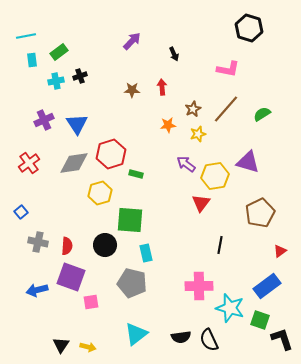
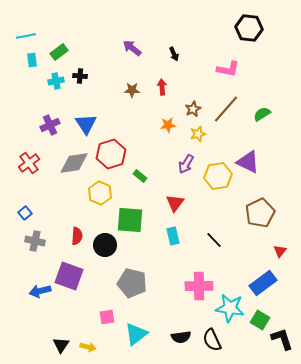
black hexagon at (249, 28): rotated 12 degrees counterclockwise
purple arrow at (132, 41): moved 7 px down; rotated 96 degrees counterclockwise
black cross at (80, 76): rotated 24 degrees clockwise
purple cross at (44, 120): moved 6 px right, 5 px down
blue triangle at (77, 124): moved 9 px right
purple triangle at (248, 162): rotated 10 degrees clockwise
purple arrow at (186, 164): rotated 96 degrees counterclockwise
green rectangle at (136, 174): moved 4 px right, 2 px down; rotated 24 degrees clockwise
yellow hexagon at (215, 176): moved 3 px right
yellow hexagon at (100, 193): rotated 20 degrees counterclockwise
red triangle at (201, 203): moved 26 px left
blue square at (21, 212): moved 4 px right, 1 px down
gray cross at (38, 242): moved 3 px left, 1 px up
black line at (220, 245): moved 6 px left, 5 px up; rotated 54 degrees counterclockwise
red semicircle at (67, 246): moved 10 px right, 10 px up
red triangle at (280, 251): rotated 16 degrees counterclockwise
cyan rectangle at (146, 253): moved 27 px right, 17 px up
purple square at (71, 277): moved 2 px left, 1 px up
blue rectangle at (267, 286): moved 4 px left, 3 px up
blue arrow at (37, 290): moved 3 px right, 1 px down
pink square at (91, 302): moved 16 px right, 15 px down
cyan star at (230, 308): rotated 8 degrees counterclockwise
green square at (260, 320): rotated 12 degrees clockwise
black semicircle at (209, 340): moved 3 px right
